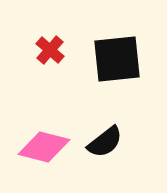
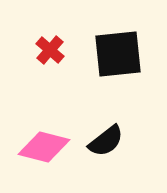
black square: moved 1 px right, 5 px up
black semicircle: moved 1 px right, 1 px up
